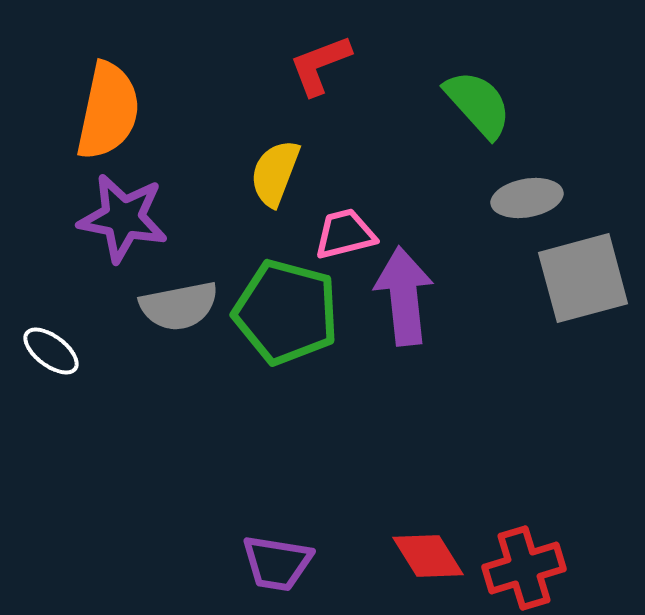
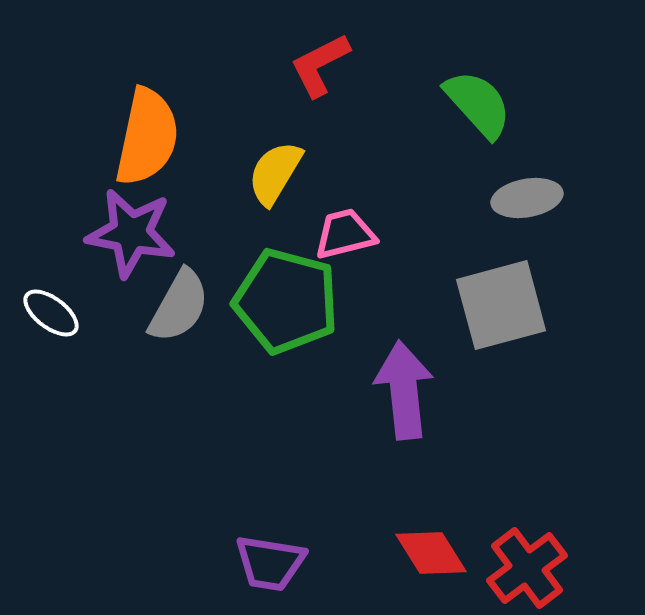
red L-shape: rotated 6 degrees counterclockwise
orange semicircle: moved 39 px right, 26 px down
yellow semicircle: rotated 10 degrees clockwise
purple star: moved 8 px right, 15 px down
gray square: moved 82 px left, 27 px down
purple arrow: moved 94 px down
gray semicircle: rotated 50 degrees counterclockwise
green pentagon: moved 11 px up
white ellipse: moved 38 px up
red diamond: moved 3 px right, 3 px up
purple trapezoid: moved 7 px left
red cross: moved 3 px right; rotated 20 degrees counterclockwise
